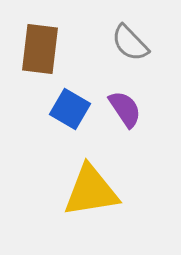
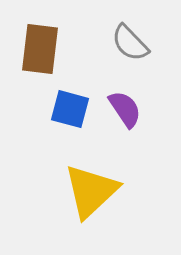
blue square: rotated 15 degrees counterclockwise
yellow triangle: rotated 34 degrees counterclockwise
